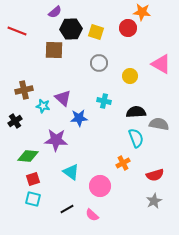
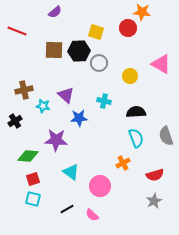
black hexagon: moved 8 px right, 22 px down
purple triangle: moved 3 px right, 3 px up
gray semicircle: moved 7 px right, 12 px down; rotated 120 degrees counterclockwise
